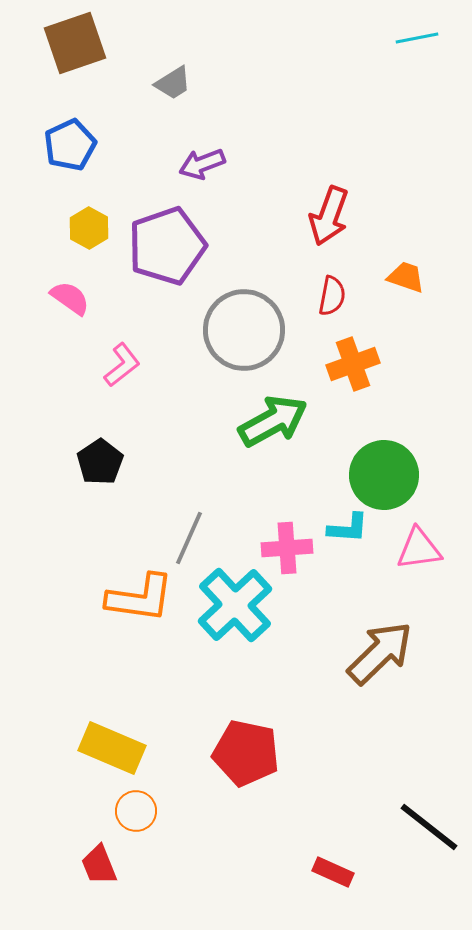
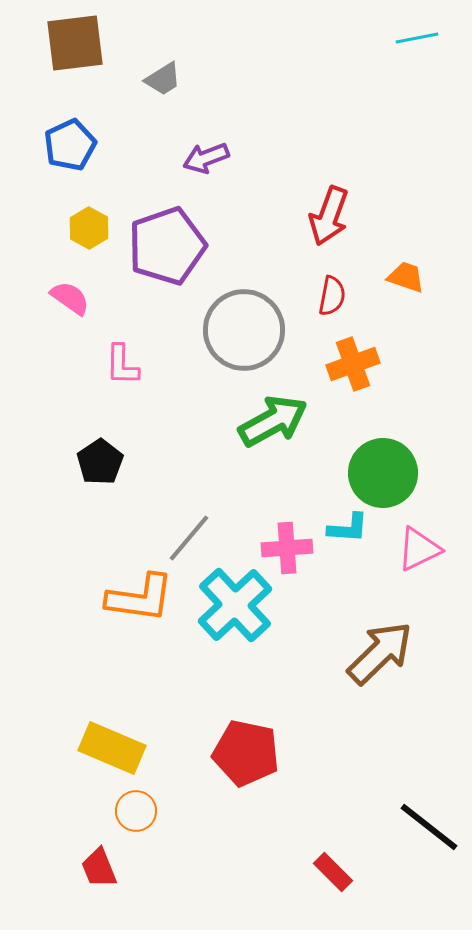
brown square: rotated 12 degrees clockwise
gray trapezoid: moved 10 px left, 4 px up
purple arrow: moved 4 px right, 6 px up
pink L-shape: rotated 129 degrees clockwise
green circle: moved 1 px left, 2 px up
gray line: rotated 16 degrees clockwise
pink triangle: rotated 18 degrees counterclockwise
red trapezoid: moved 3 px down
red rectangle: rotated 21 degrees clockwise
